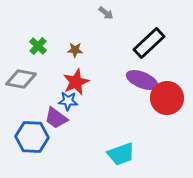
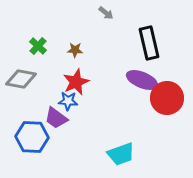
black rectangle: rotated 60 degrees counterclockwise
